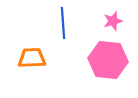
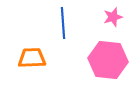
pink star: moved 4 px up
